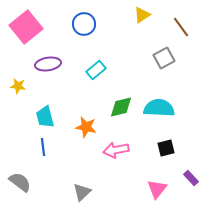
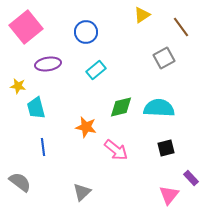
blue circle: moved 2 px right, 8 px down
cyan trapezoid: moved 9 px left, 9 px up
pink arrow: rotated 130 degrees counterclockwise
pink triangle: moved 12 px right, 6 px down
